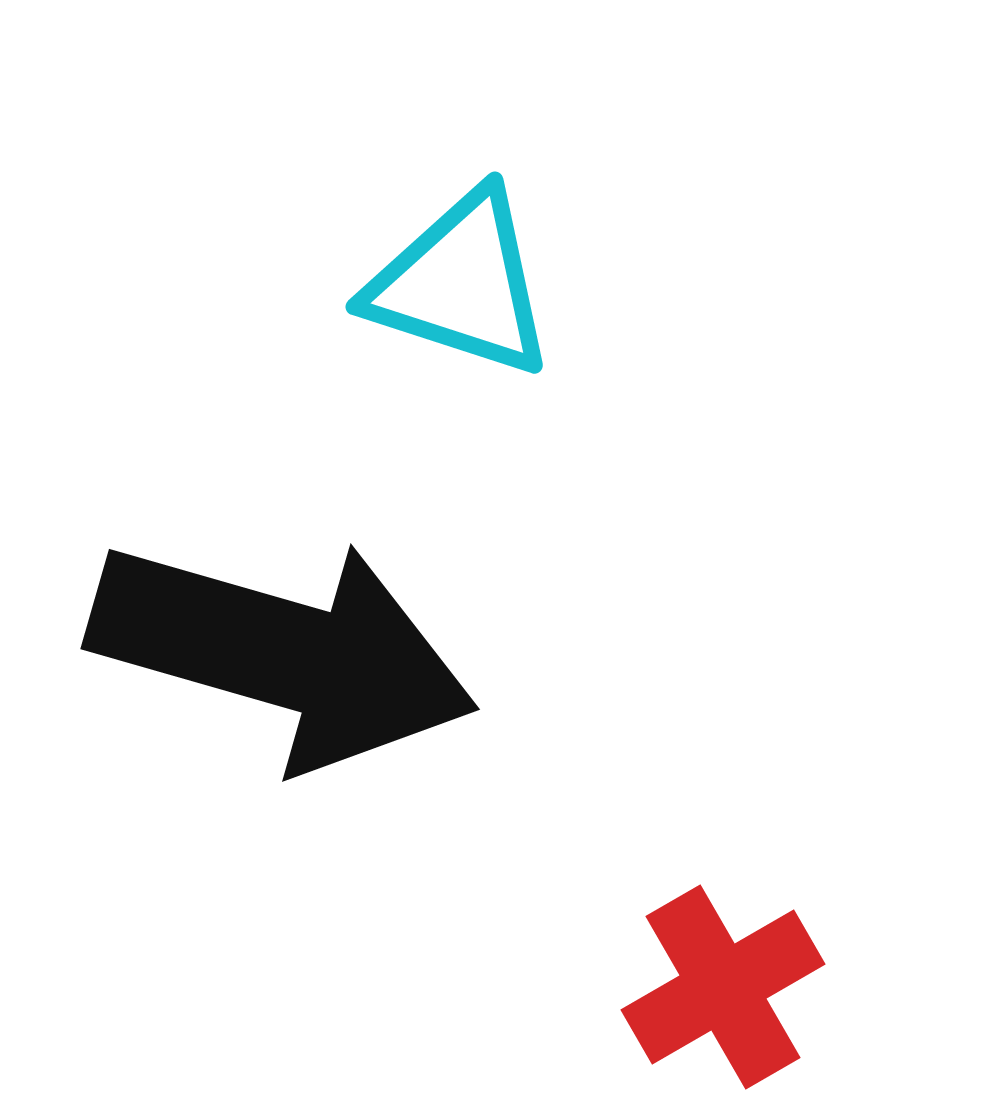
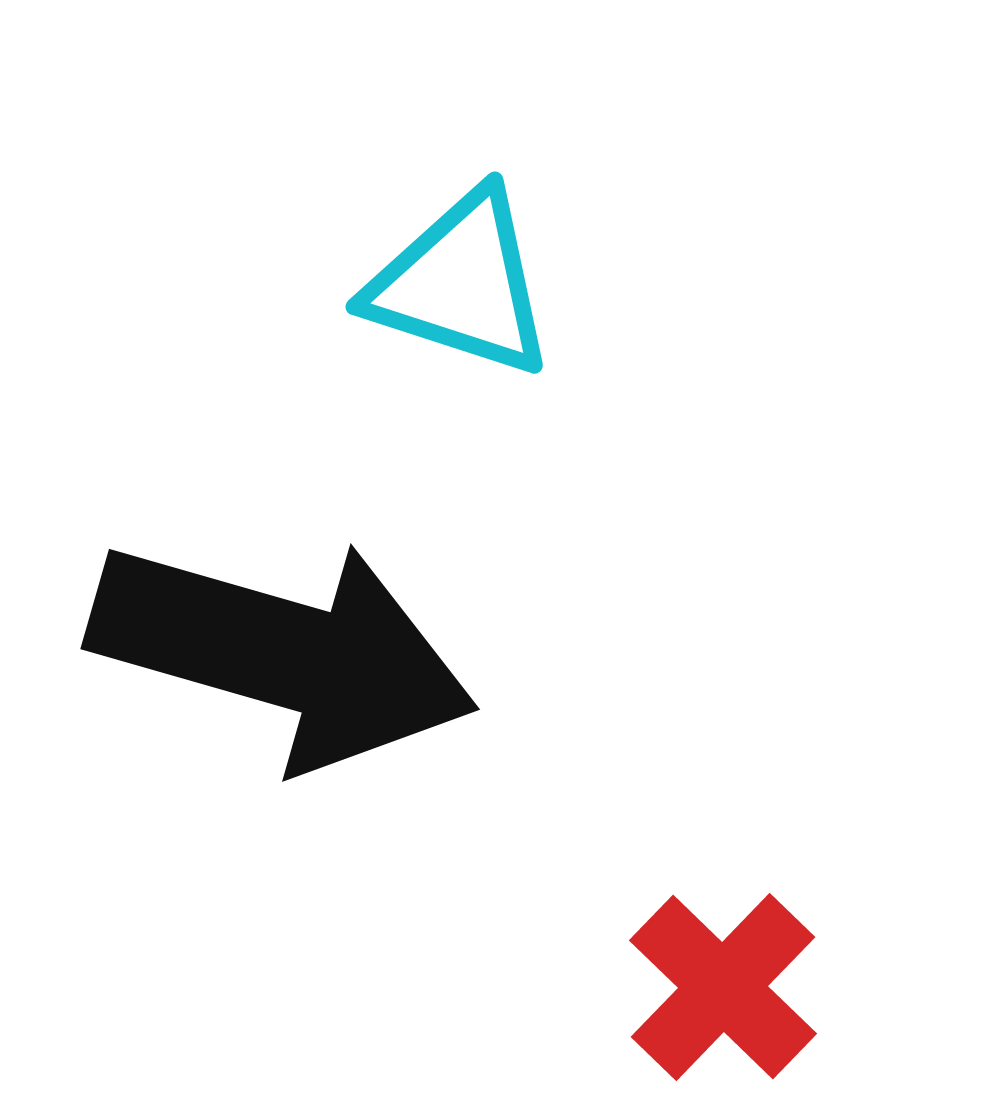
red cross: rotated 16 degrees counterclockwise
